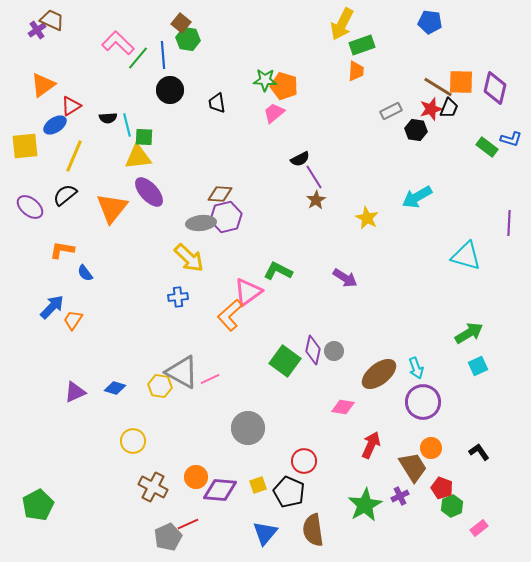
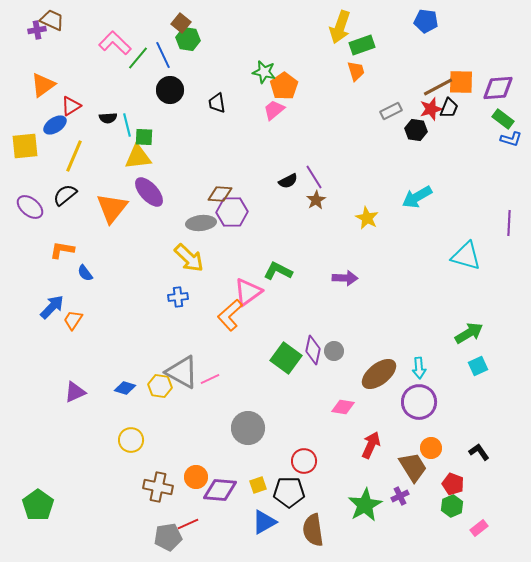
blue pentagon at (430, 22): moved 4 px left, 1 px up
yellow arrow at (342, 24): moved 2 px left, 3 px down; rotated 8 degrees counterclockwise
purple cross at (37, 30): rotated 24 degrees clockwise
pink L-shape at (118, 43): moved 3 px left
blue line at (163, 55): rotated 20 degrees counterclockwise
orange trapezoid at (356, 71): rotated 20 degrees counterclockwise
green star at (265, 80): moved 1 px left, 8 px up; rotated 10 degrees clockwise
orange pentagon at (284, 86): rotated 20 degrees clockwise
brown line at (438, 87): rotated 60 degrees counterclockwise
purple diamond at (495, 88): moved 3 px right; rotated 72 degrees clockwise
pink trapezoid at (274, 113): moved 3 px up
green rectangle at (487, 147): moved 16 px right, 28 px up
black semicircle at (300, 159): moved 12 px left, 22 px down
purple hexagon at (226, 217): moved 6 px right, 5 px up; rotated 12 degrees clockwise
purple arrow at (345, 278): rotated 30 degrees counterclockwise
green square at (285, 361): moved 1 px right, 3 px up
cyan arrow at (416, 368): moved 3 px right; rotated 15 degrees clockwise
blue diamond at (115, 388): moved 10 px right
purple circle at (423, 402): moved 4 px left
yellow circle at (133, 441): moved 2 px left, 1 px up
brown cross at (153, 487): moved 5 px right; rotated 16 degrees counterclockwise
red pentagon at (442, 488): moved 11 px right, 4 px up
black pentagon at (289, 492): rotated 24 degrees counterclockwise
green pentagon at (38, 505): rotated 8 degrees counterclockwise
blue triangle at (265, 533): moved 1 px left, 11 px up; rotated 20 degrees clockwise
gray pentagon at (168, 537): rotated 16 degrees clockwise
